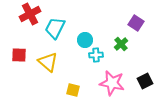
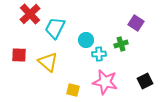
red cross: rotated 15 degrees counterclockwise
cyan circle: moved 1 px right
green cross: rotated 24 degrees clockwise
cyan cross: moved 3 px right, 1 px up
pink star: moved 7 px left, 1 px up
